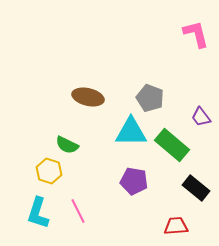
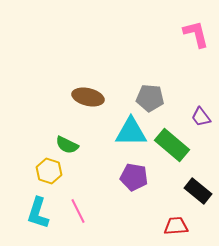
gray pentagon: rotated 16 degrees counterclockwise
purple pentagon: moved 4 px up
black rectangle: moved 2 px right, 3 px down
